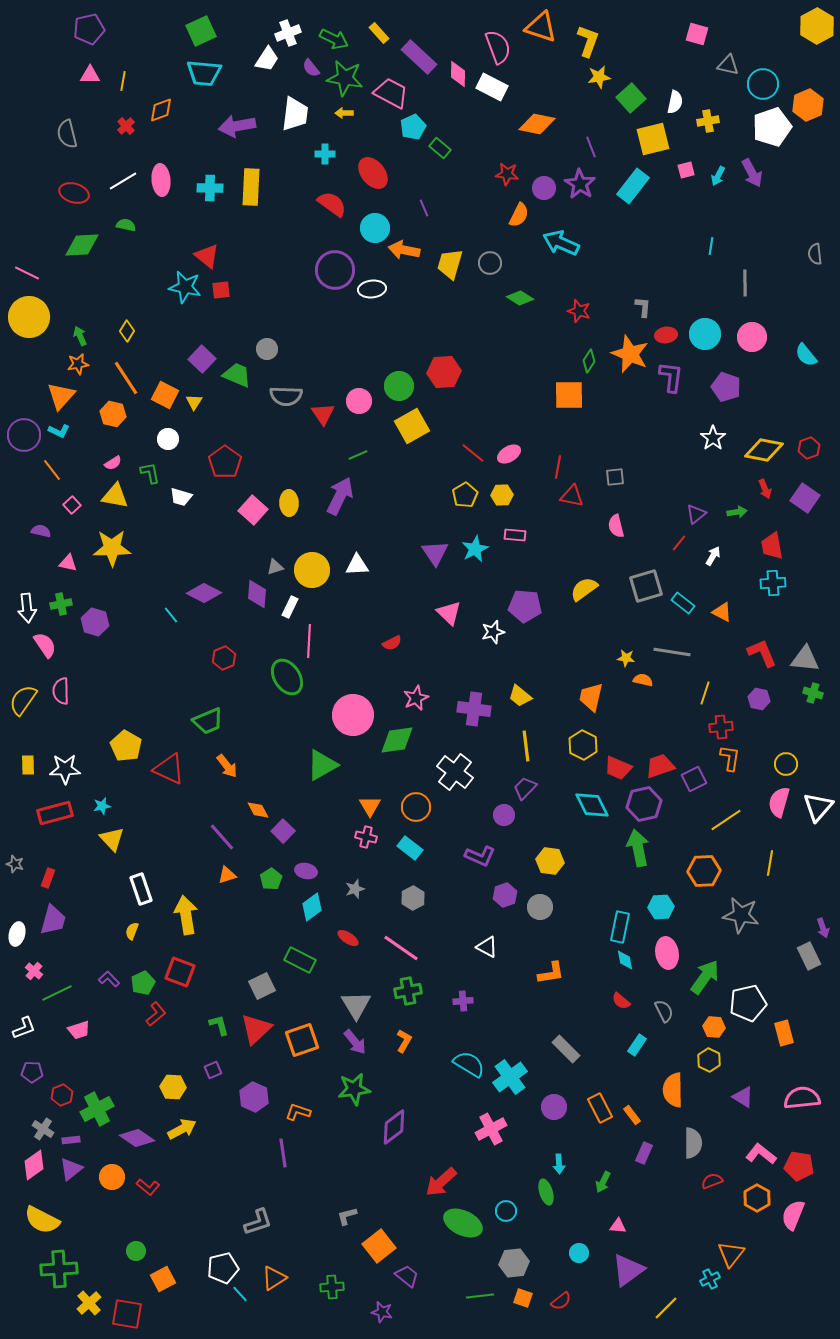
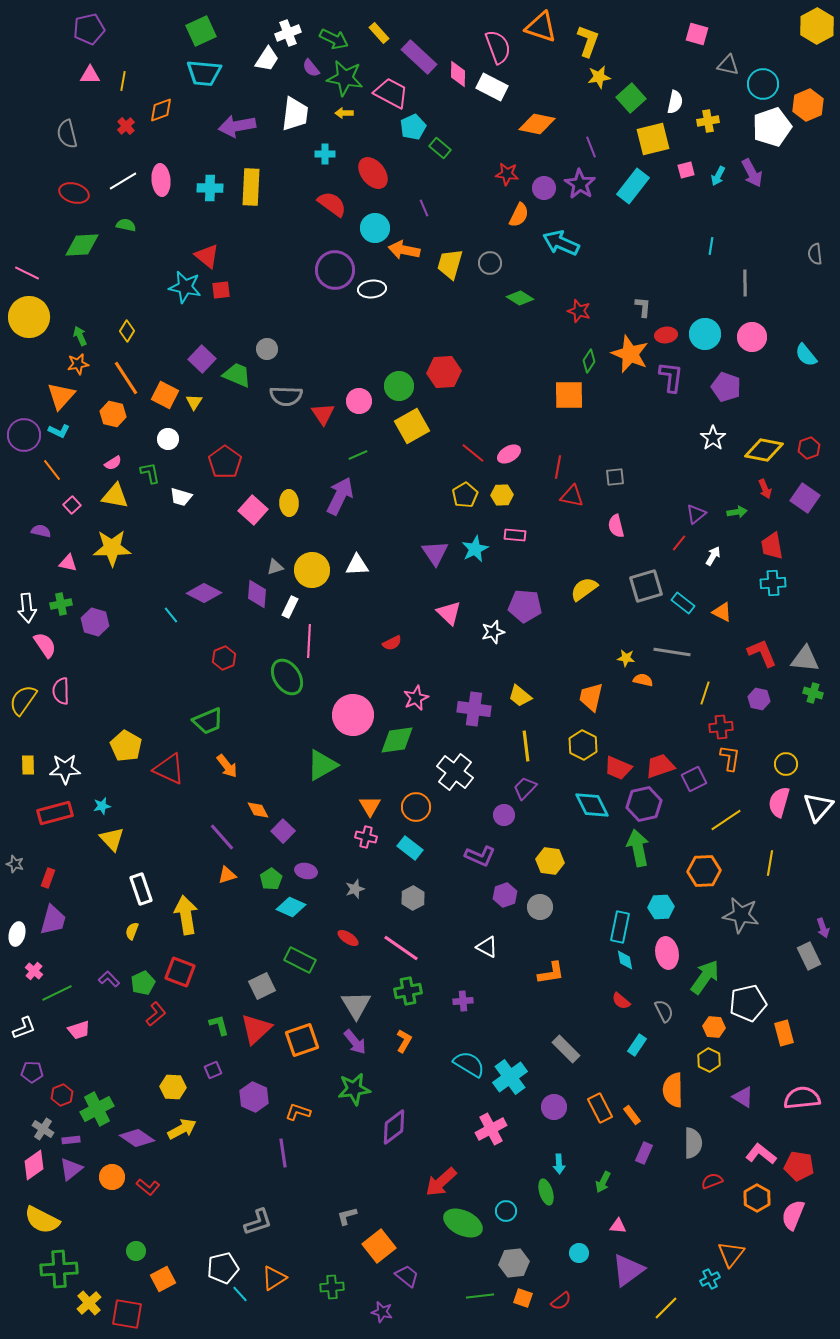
cyan diamond at (312, 907): moved 21 px left; rotated 60 degrees clockwise
